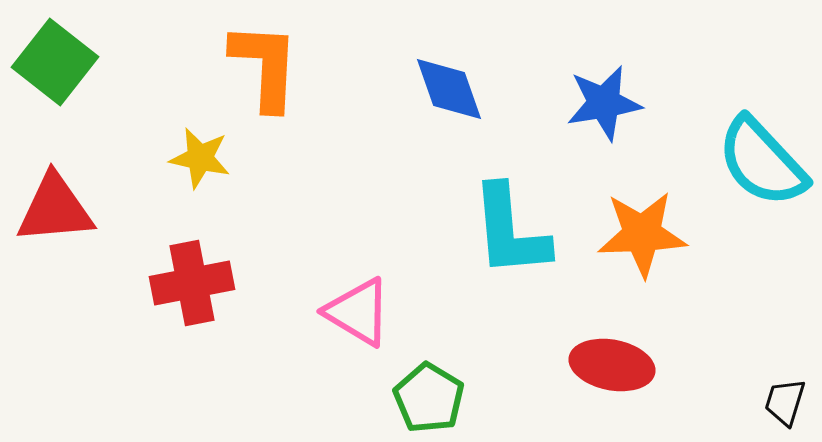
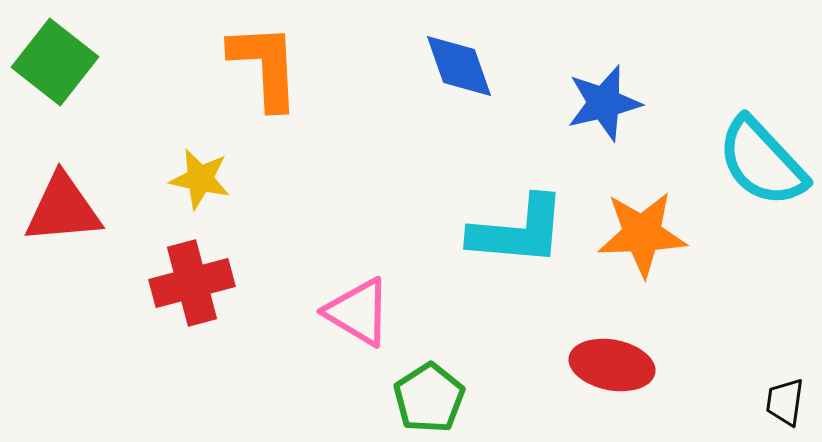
orange L-shape: rotated 6 degrees counterclockwise
blue diamond: moved 10 px right, 23 px up
blue star: rotated 4 degrees counterclockwise
yellow star: moved 21 px down
red triangle: moved 8 px right
cyan L-shape: moved 8 px right; rotated 80 degrees counterclockwise
red cross: rotated 4 degrees counterclockwise
green pentagon: rotated 8 degrees clockwise
black trapezoid: rotated 9 degrees counterclockwise
